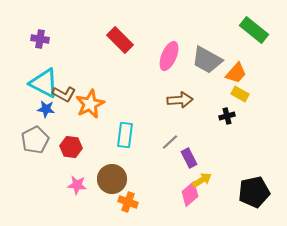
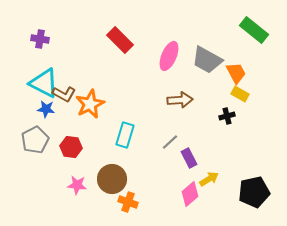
orange trapezoid: rotated 70 degrees counterclockwise
cyan rectangle: rotated 10 degrees clockwise
yellow arrow: moved 7 px right, 1 px up
